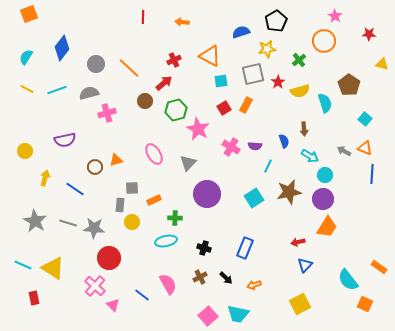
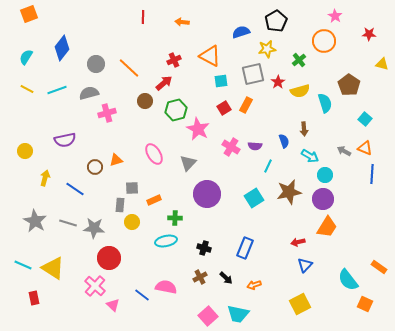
pink semicircle at (168, 284): moved 2 px left, 3 px down; rotated 50 degrees counterclockwise
